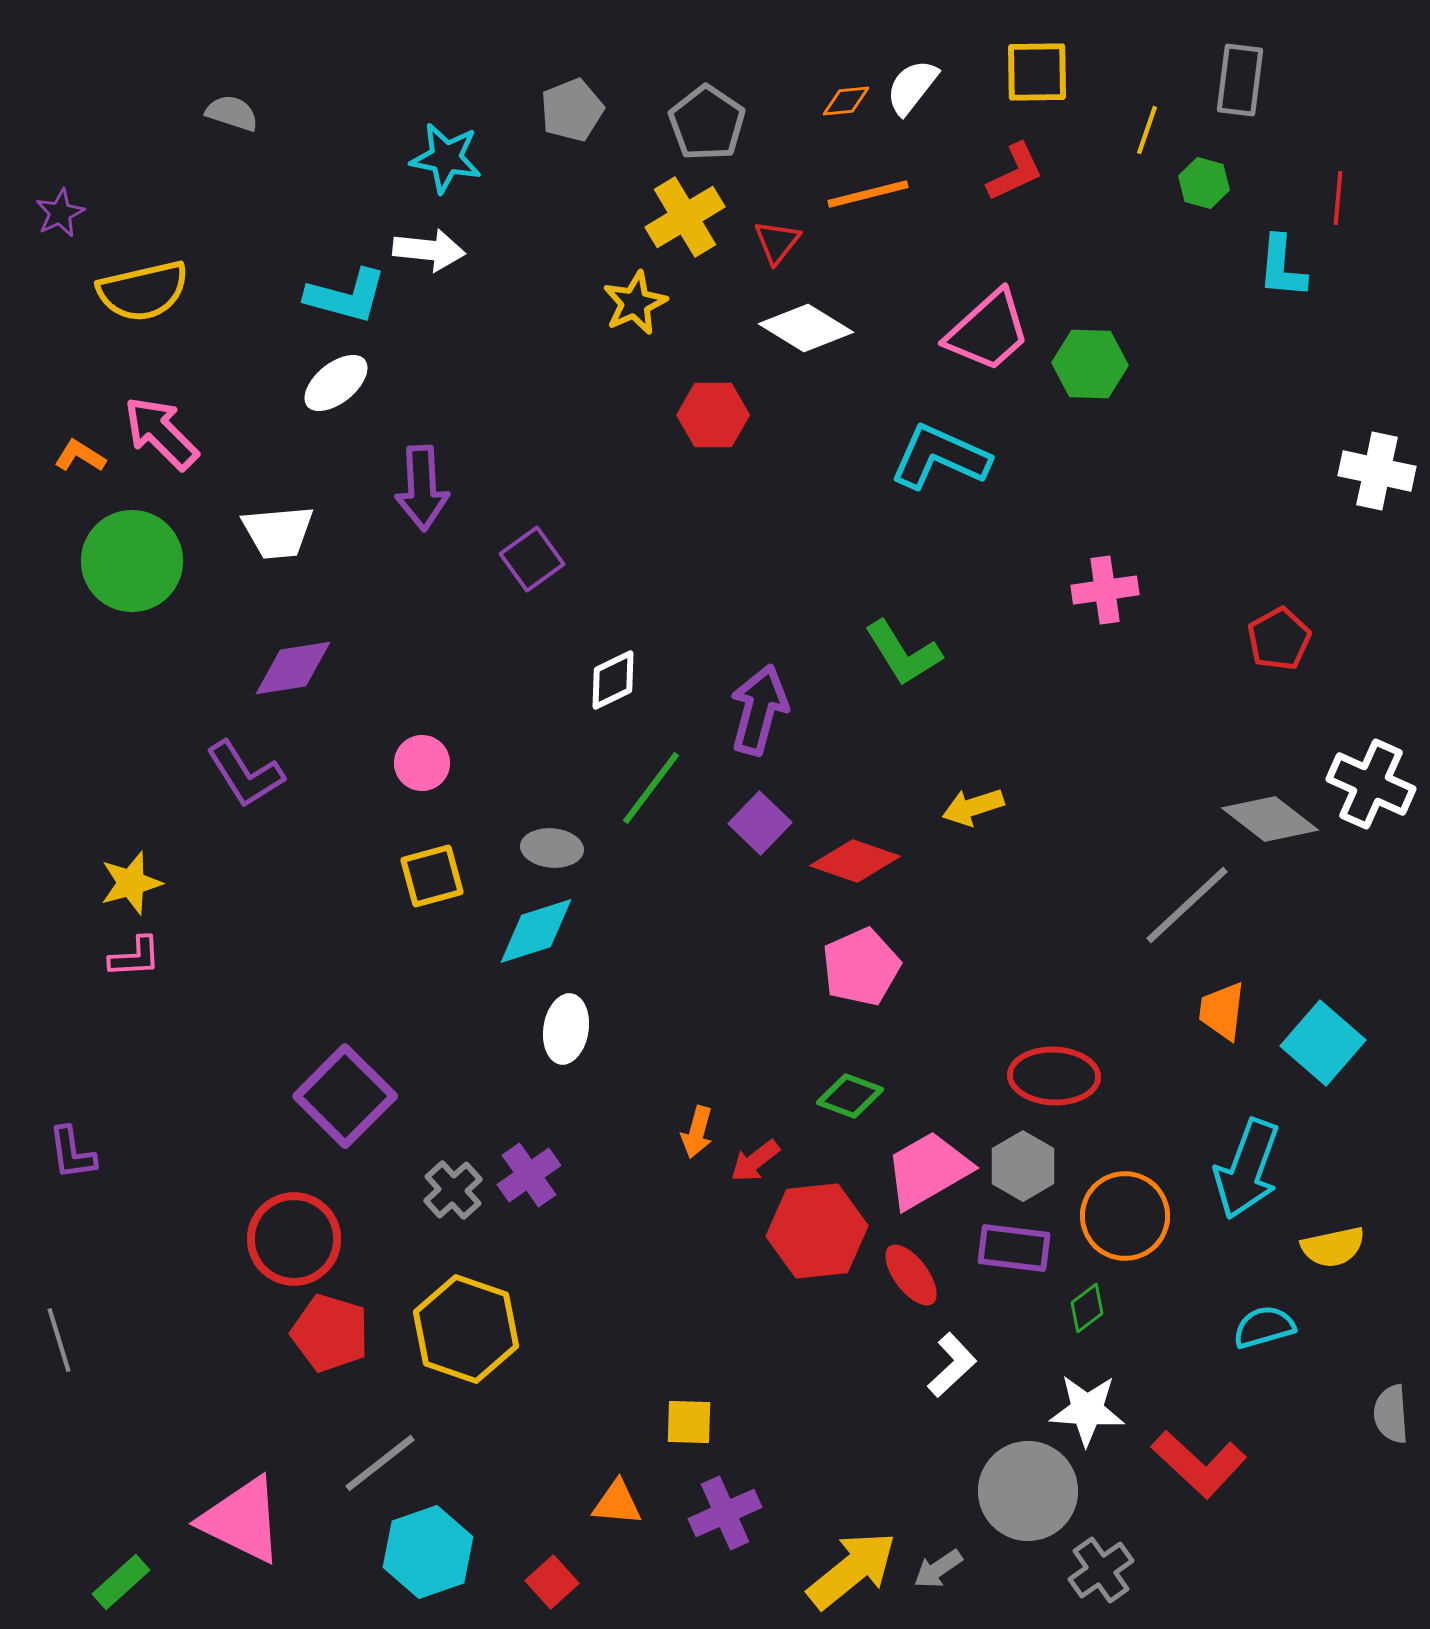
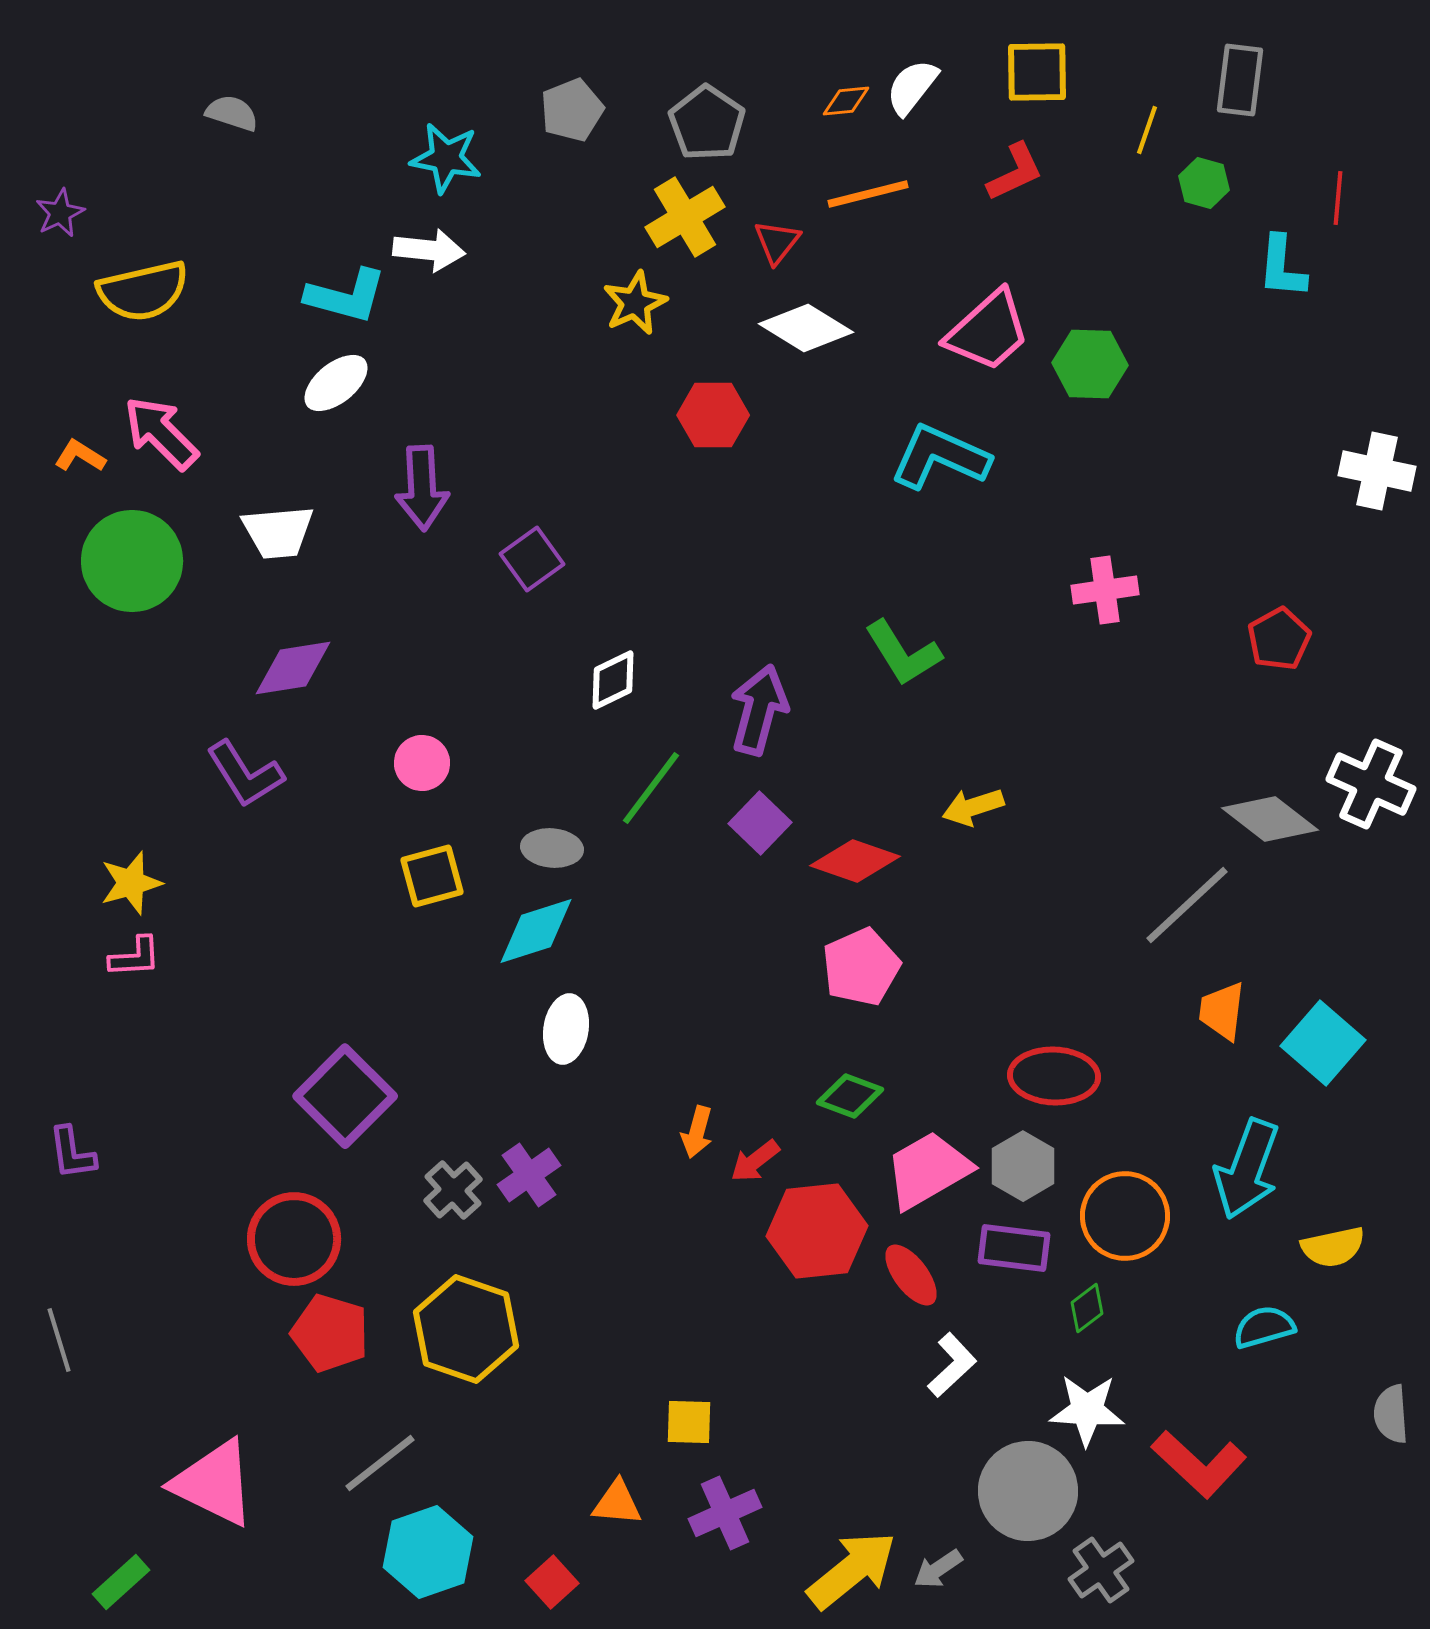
pink triangle at (242, 1520): moved 28 px left, 37 px up
